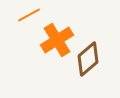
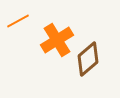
orange line: moved 11 px left, 6 px down
